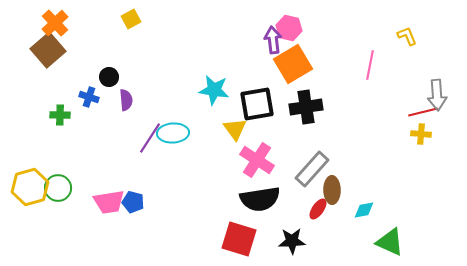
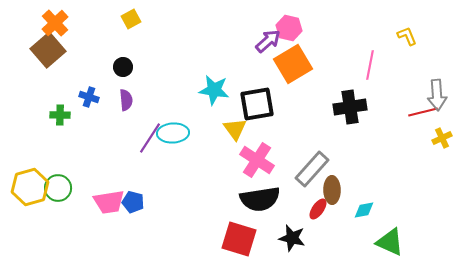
purple arrow: moved 5 px left, 1 px down; rotated 56 degrees clockwise
black circle: moved 14 px right, 10 px up
black cross: moved 44 px right
yellow cross: moved 21 px right, 4 px down; rotated 30 degrees counterclockwise
black star: moved 3 px up; rotated 16 degrees clockwise
